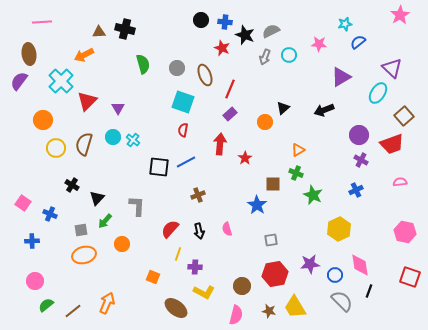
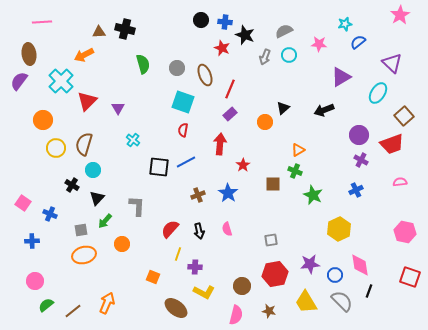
gray semicircle at (271, 31): moved 13 px right
purple triangle at (392, 68): moved 5 px up
cyan circle at (113, 137): moved 20 px left, 33 px down
red star at (245, 158): moved 2 px left, 7 px down
green cross at (296, 173): moved 1 px left, 2 px up
blue star at (257, 205): moved 29 px left, 12 px up
yellow trapezoid at (295, 307): moved 11 px right, 5 px up
